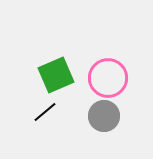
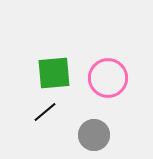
green square: moved 2 px left, 2 px up; rotated 18 degrees clockwise
gray circle: moved 10 px left, 19 px down
